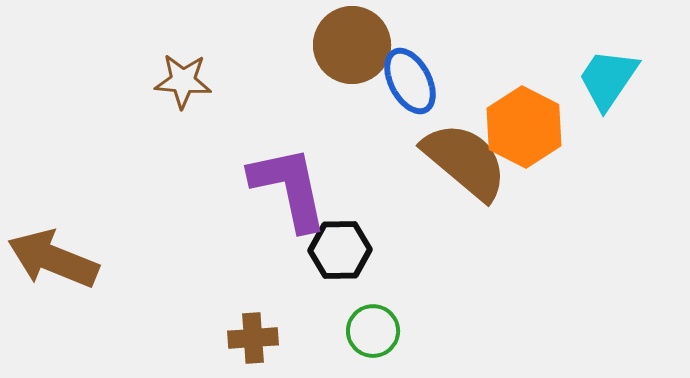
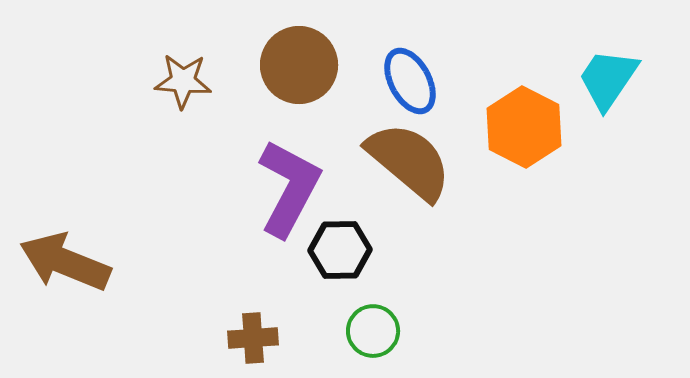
brown circle: moved 53 px left, 20 px down
brown semicircle: moved 56 px left
purple L-shape: rotated 40 degrees clockwise
brown arrow: moved 12 px right, 3 px down
